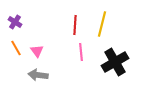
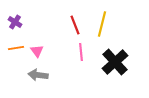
red line: rotated 24 degrees counterclockwise
orange line: rotated 70 degrees counterclockwise
black cross: rotated 12 degrees counterclockwise
